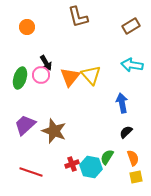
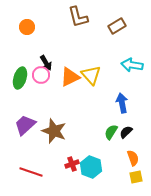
brown rectangle: moved 14 px left
orange triangle: rotated 25 degrees clockwise
green semicircle: moved 4 px right, 25 px up
cyan hexagon: rotated 10 degrees clockwise
